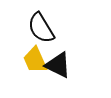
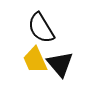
black triangle: moved 2 px right, 1 px up; rotated 24 degrees clockwise
